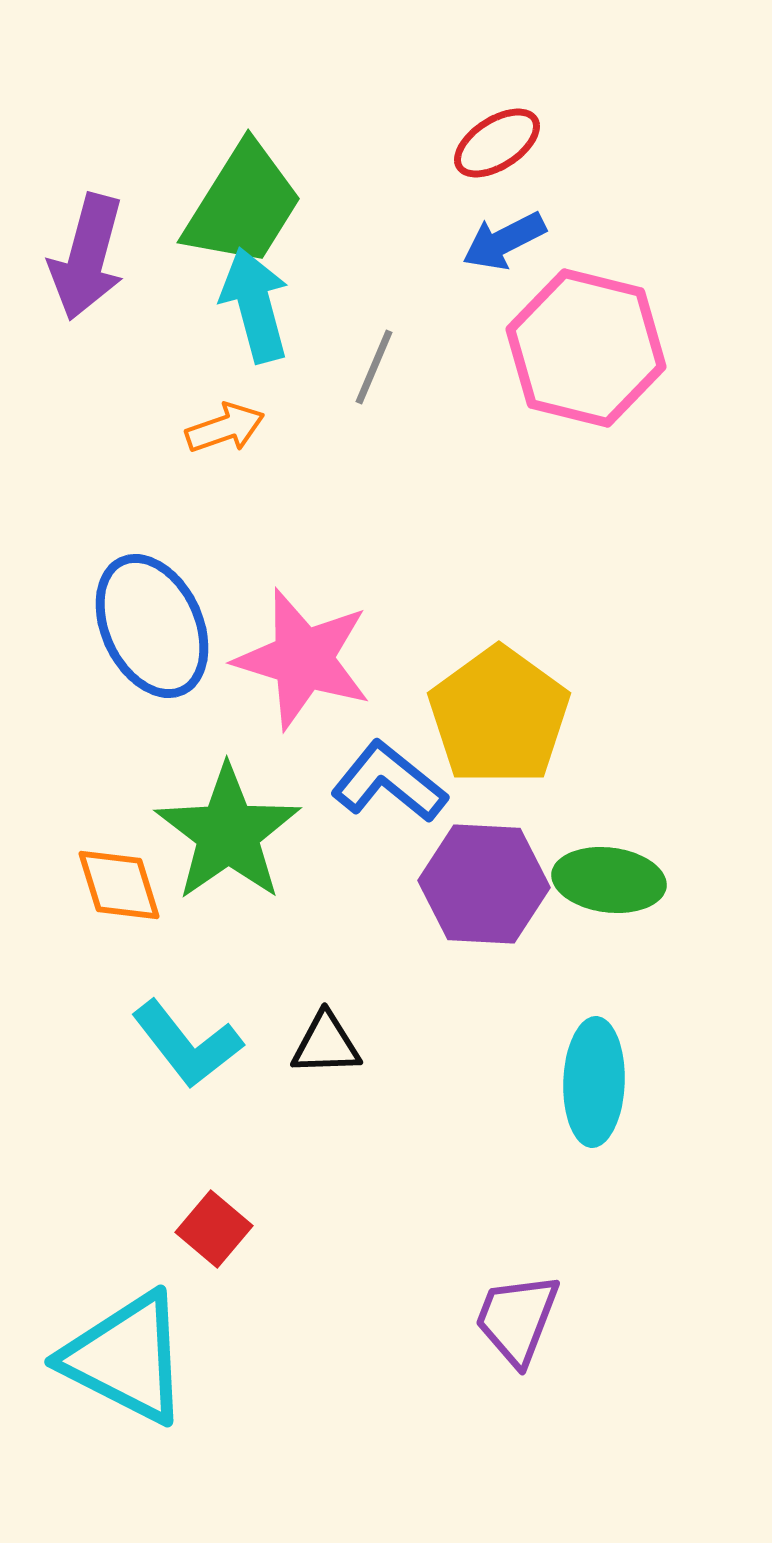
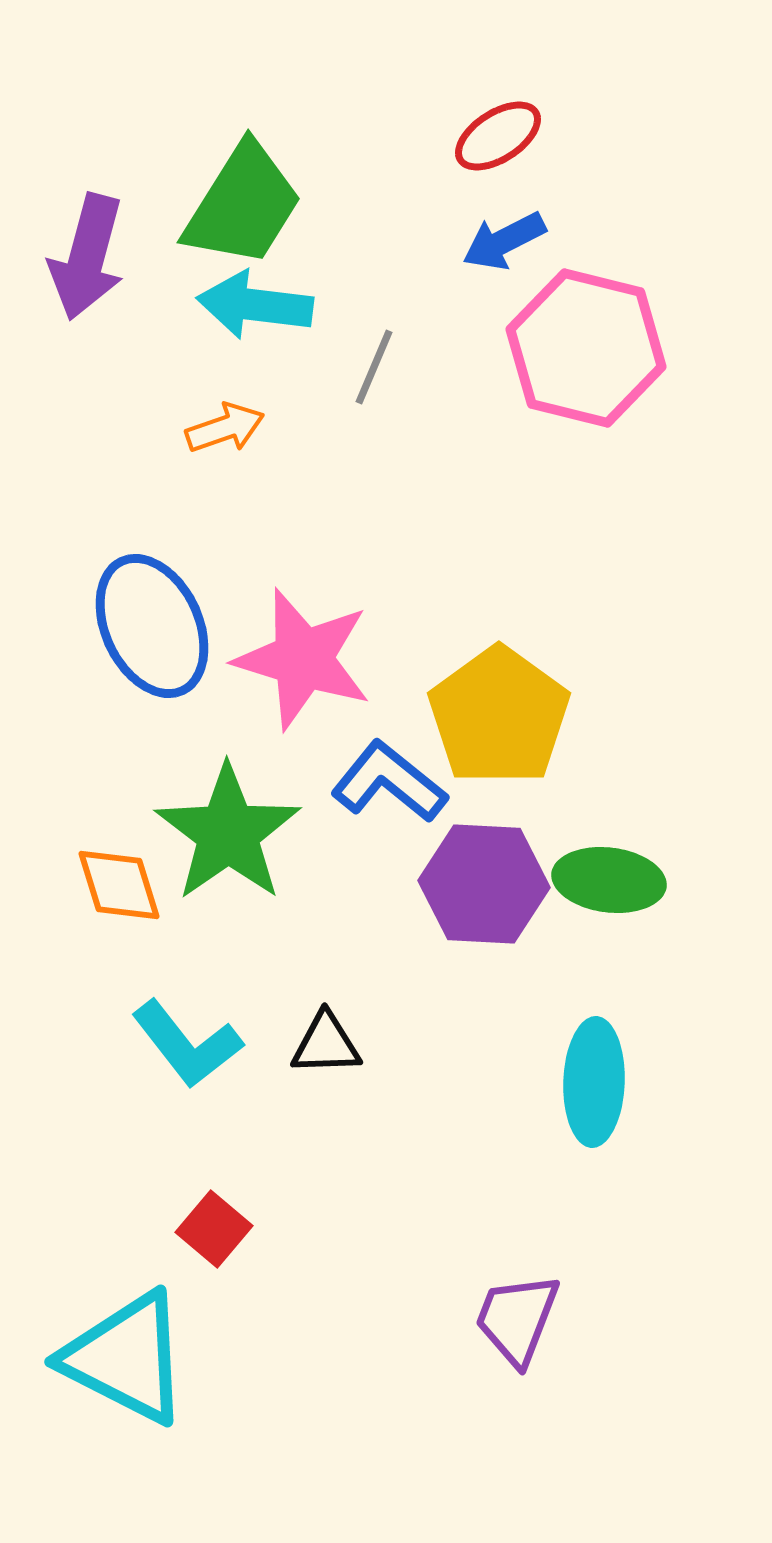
red ellipse: moved 1 px right, 7 px up
cyan arrow: rotated 68 degrees counterclockwise
